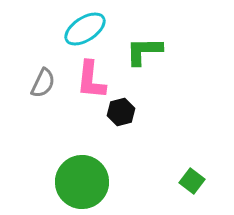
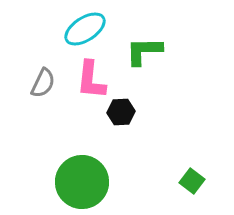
black hexagon: rotated 12 degrees clockwise
